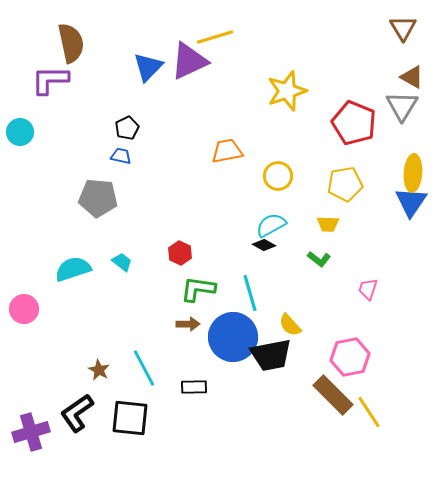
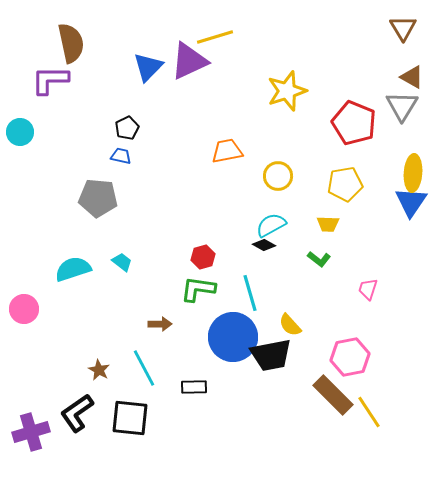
red hexagon at (180, 253): moved 23 px right, 4 px down; rotated 20 degrees clockwise
brown arrow at (188, 324): moved 28 px left
